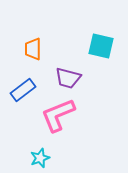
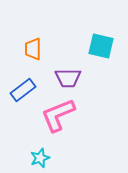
purple trapezoid: rotated 16 degrees counterclockwise
